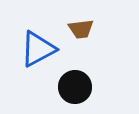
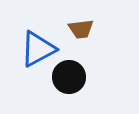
black circle: moved 6 px left, 10 px up
